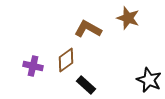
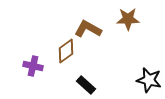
brown star: moved 1 px down; rotated 20 degrees counterclockwise
brown diamond: moved 9 px up
black star: rotated 10 degrees counterclockwise
